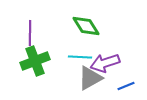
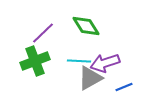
purple line: moved 13 px right; rotated 45 degrees clockwise
cyan line: moved 1 px left, 4 px down
blue line: moved 2 px left, 1 px down
